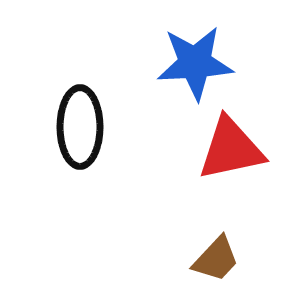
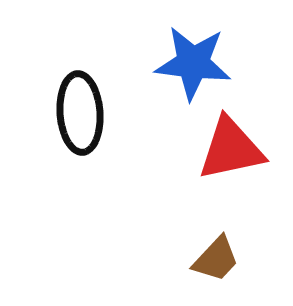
blue star: moved 2 px left; rotated 10 degrees clockwise
black ellipse: moved 14 px up; rotated 4 degrees counterclockwise
